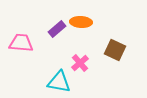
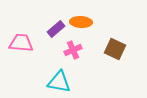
purple rectangle: moved 1 px left
brown square: moved 1 px up
pink cross: moved 7 px left, 13 px up; rotated 18 degrees clockwise
